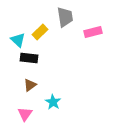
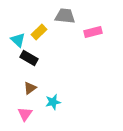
gray trapezoid: moved 1 px up; rotated 75 degrees counterclockwise
yellow rectangle: moved 1 px left
black rectangle: rotated 24 degrees clockwise
brown triangle: moved 3 px down
cyan star: rotated 28 degrees clockwise
